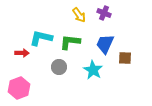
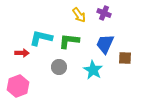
green L-shape: moved 1 px left, 1 px up
pink hexagon: moved 1 px left, 2 px up
